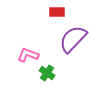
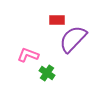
red rectangle: moved 8 px down
